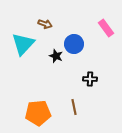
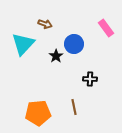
black star: rotated 16 degrees clockwise
